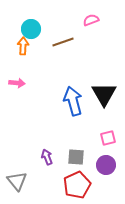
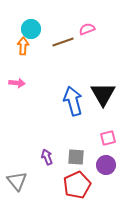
pink semicircle: moved 4 px left, 9 px down
black triangle: moved 1 px left
